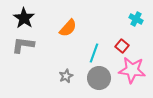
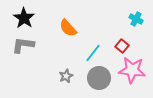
orange semicircle: rotated 96 degrees clockwise
cyan line: moved 1 px left; rotated 18 degrees clockwise
